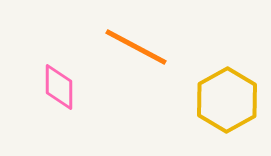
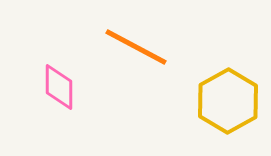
yellow hexagon: moved 1 px right, 1 px down
